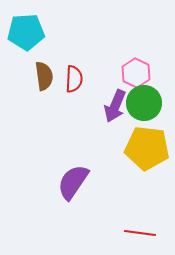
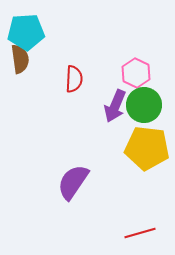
brown semicircle: moved 24 px left, 17 px up
green circle: moved 2 px down
red line: rotated 24 degrees counterclockwise
